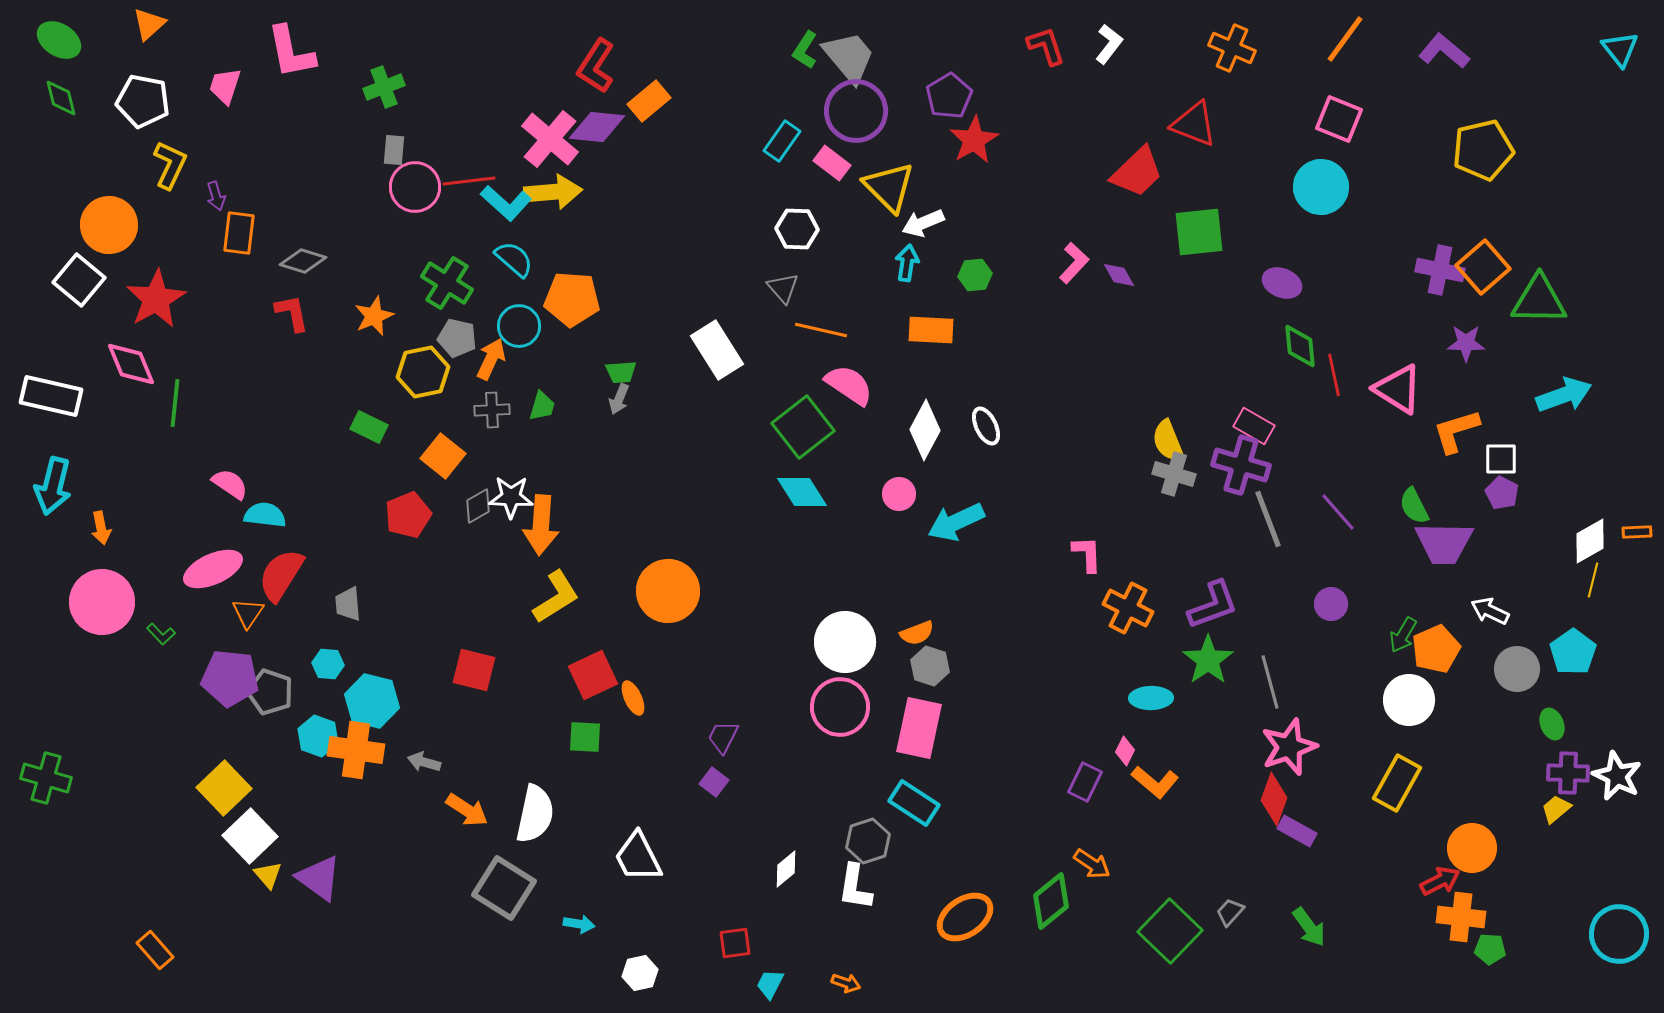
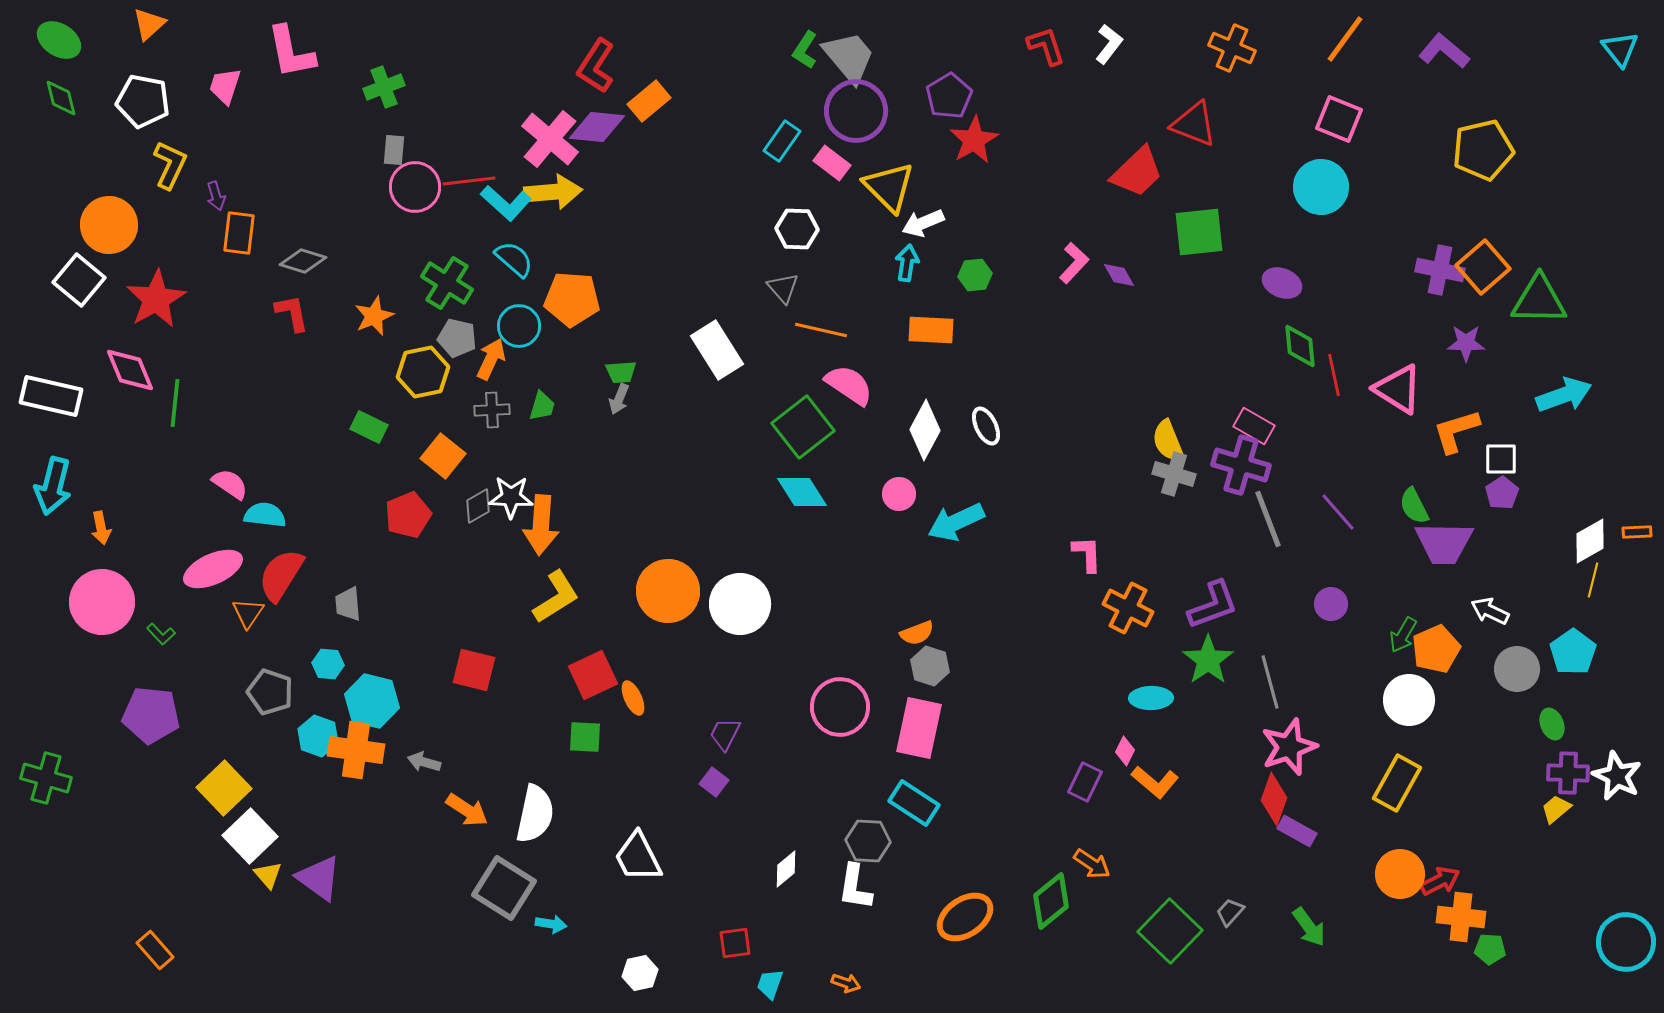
pink diamond at (131, 364): moved 1 px left, 6 px down
purple pentagon at (1502, 493): rotated 12 degrees clockwise
white circle at (845, 642): moved 105 px left, 38 px up
purple pentagon at (230, 678): moved 79 px left, 37 px down
purple trapezoid at (723, 737): moved 2 px right, 3 px up
gray hexagon at (868, 841): rotated 21 degrees clockwise
orange circle at (1472, 848): moved 72 px left, 26 px down
cyan arrow at (579, 924): moved 28 px left
cyan circle at (1619, 934): moved 7 px right, 8 px down
cyan trapezoid at (770, 984): rotated 8 degrees counterclockwise
